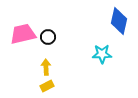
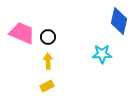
pink trapezoid: moved 1 px left, 1 px up; rotated 36 degrees clockwise
yellow arrow: moved 2 px right, 6 px up
